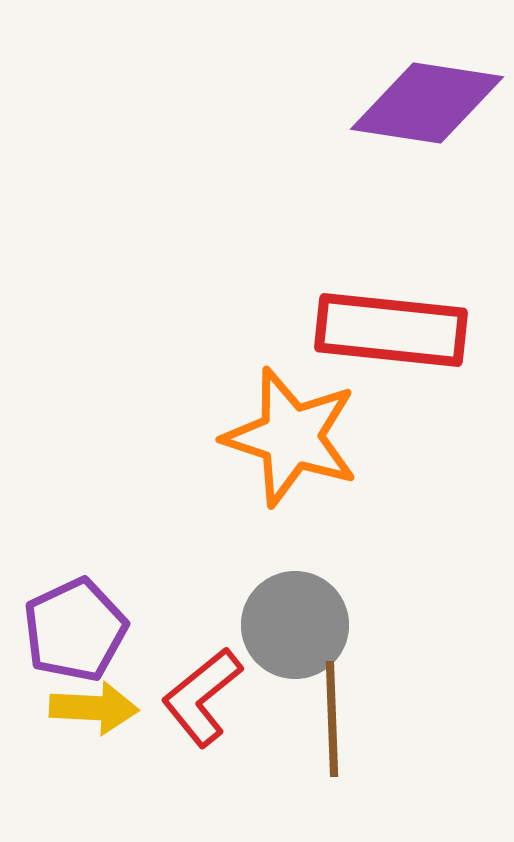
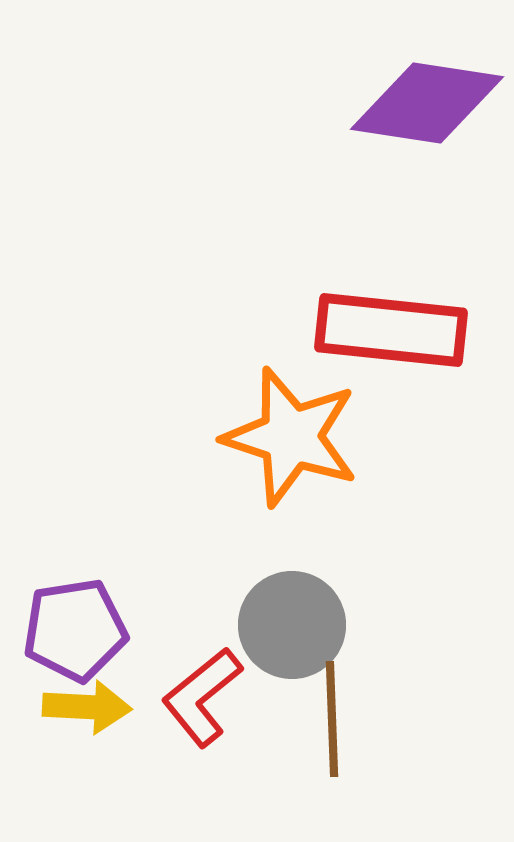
gray circle: moved 3 px left
purple pentagon: rotated 16 degrees clockwise
yellow arrow: moved 7 px left, 1 px up
